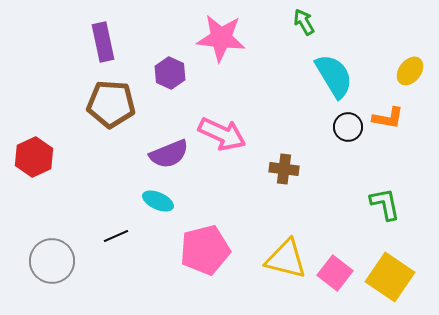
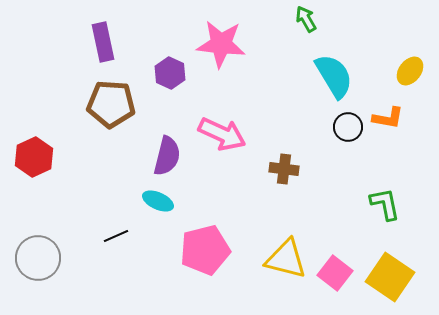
green arrow: moved 2 px right, 3 px up
pink star: moved 6 px down
purple semicircle: moved 2 px left, 2 px down; rotated 54 degrees counterclockwise
gray circle: moved 14 px left, 3 px up
